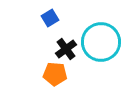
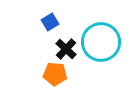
blue square: moved 4 px down
black cross: rotated 10 degrees counterclockwise
